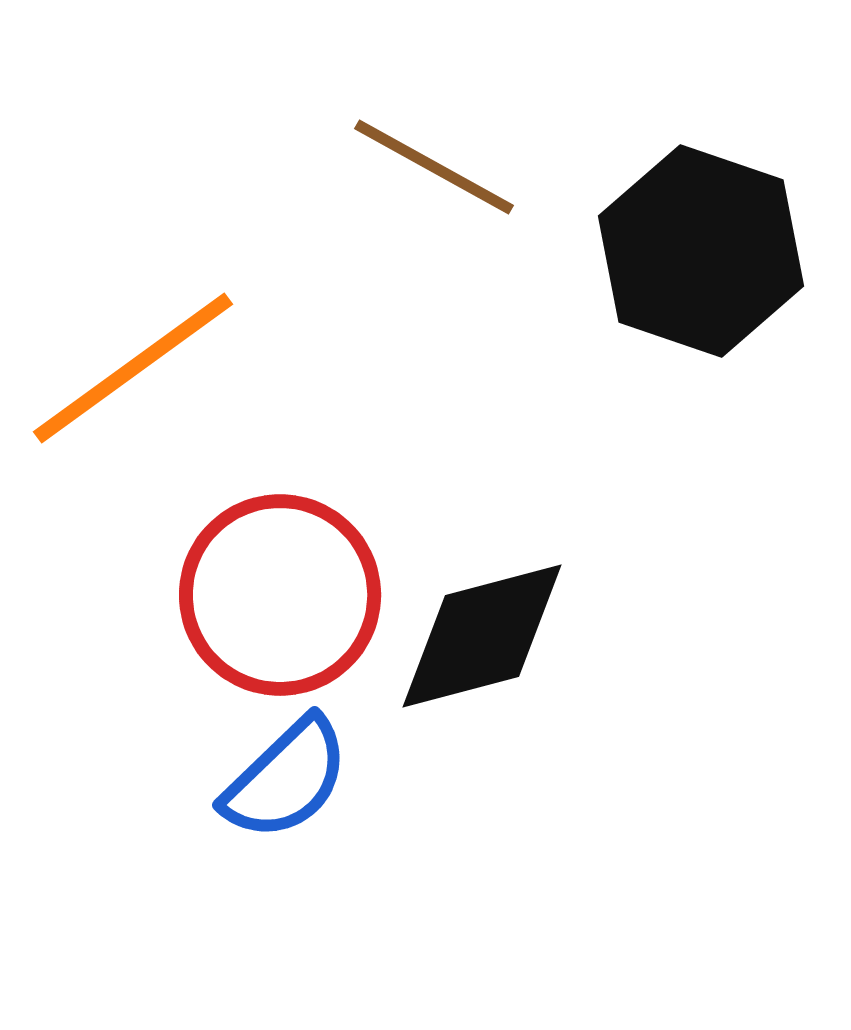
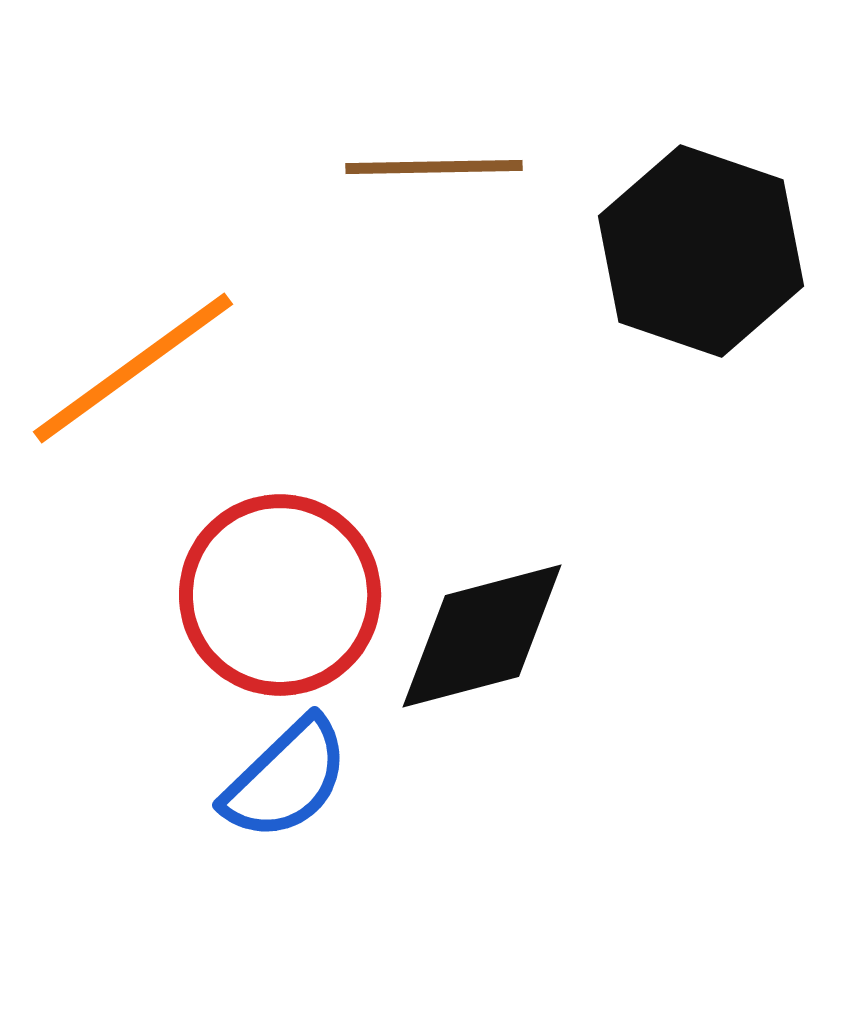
brown line: rotated 30 degrees counterclockwise
